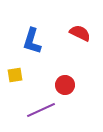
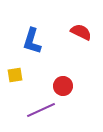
red semicircle: moved 1 px right, 1 px up
red circle: moved 2 px left, 1 px down
